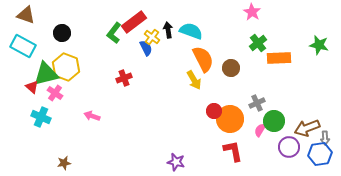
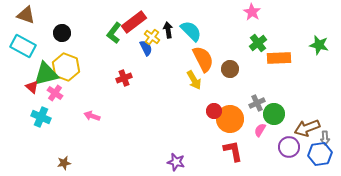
cyan semicircle: rotated 25 degrees clockwise
brown circle: moved 1 px left, 1 px down
green circle: moved 7 px up
